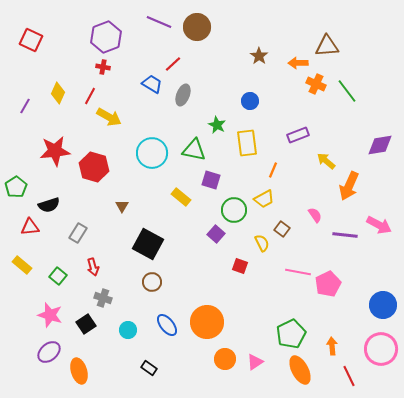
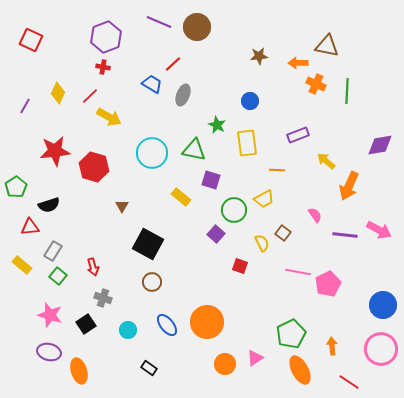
brown triangle at (327, 46): rotated 15 degrees clockwise
brown star at (259, 56): rotated 30 degrees clockwise
green line at (347, 91): rotated 40 degrees clockwise
red line at (90, 96): rotated 18 degrees clockwise
orange line at (273, 170): moved 4 px right; rotated 70 degrees clockwise
pink arrow at (379, 225): moved 5 px down
brown square at (282, 229): moved 1 px right, 4 px down
gray rectangle at (78, 233): moved 25 px left, 18 px down
purple ellipse at (49, 352): rotated 55 degrees clockwise
orange circle at (225, 359): moved 5 px down
pink triangle at (255, 362): moved 4 px up
red line at (349, 376): moved 6 px down; rotated 30 degrees counterclockwise
